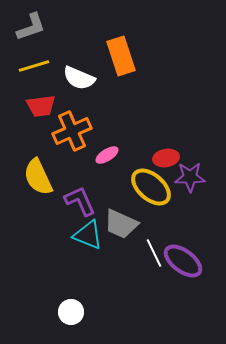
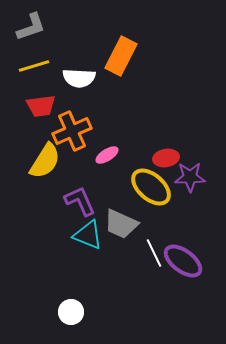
orange rectangle: rotated 45 degrees clockwise
white semicircle: rotated 20 degrees counterclockwise
yellow semicircle: moved 7 px right, 16 px up; rotated 123 degrees counterclockwise
